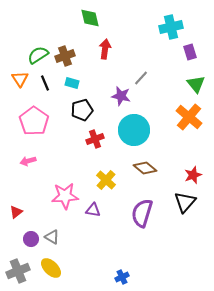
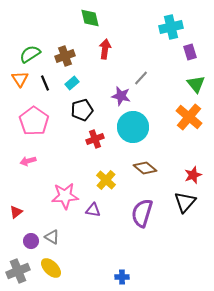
green semicircle: moved 8 px left, 1 px up
cyan rectangle: rotated 56 degrees counterclockwise
cyan circle: moved 1 px left, 3 px up
purple circle: moved 2 px down
blue cross: rotated 24 degrees clockwise
